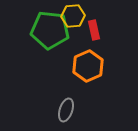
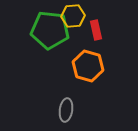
red rectangle: moved 2 px right
orange hexagon: rotated 20 degrees counterclockwise
gray ellipse: rotated 10 degrees counterclockwise
